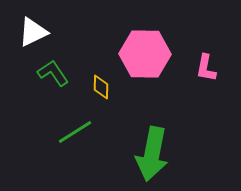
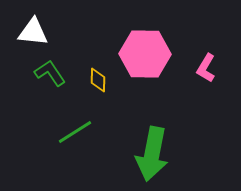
white triangle: rotated 32 degrees clockwise
pink L-shape: rotated 20 degrees clockwise
green L-shape: moved 3 px left
yellow diamond: moved 3 px left, 7 px up
